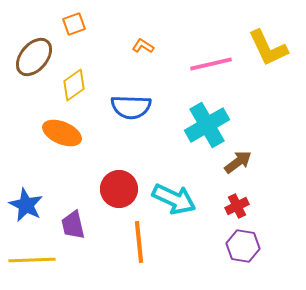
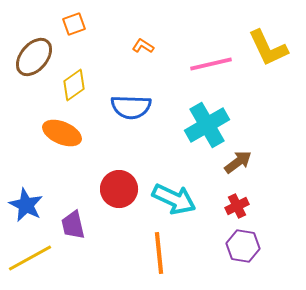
orange line: moved 20 px right, 11 px down
yellow line: moved 2 px left, 2 px up; rotated 27 degrees counterclockwise
